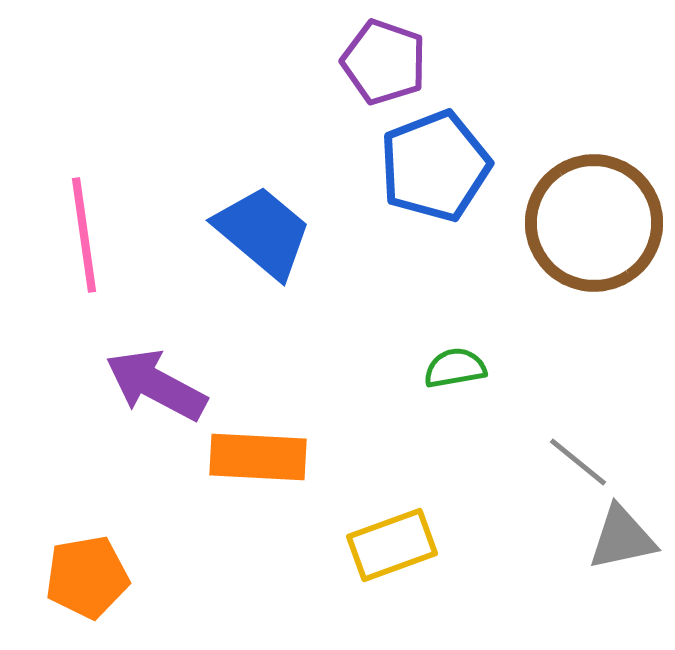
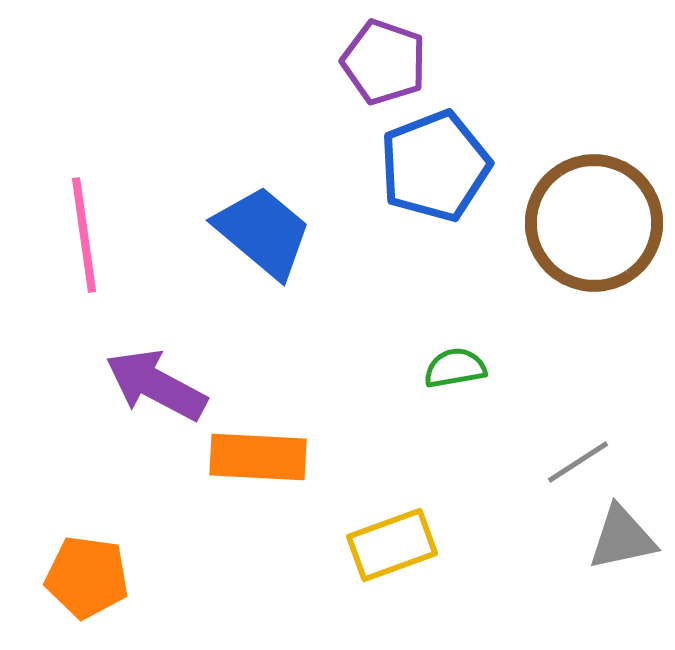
gray line: rotated 72 degrees counterclockwise
orange pentagon: rotated 18 degrees clockwise
